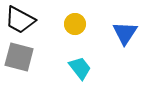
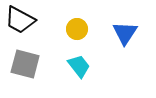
yellow circle: moved 2 px right, 5 px down
gray square: moved 6 px right, 7 px down
cyan trapezoid: moved 1 px left, 2 px up
